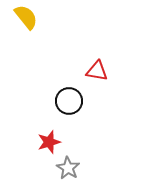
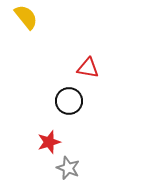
red triangle: moved 9 px left, 3 px up
gray star: rotated 10 degrees counterclockwise
